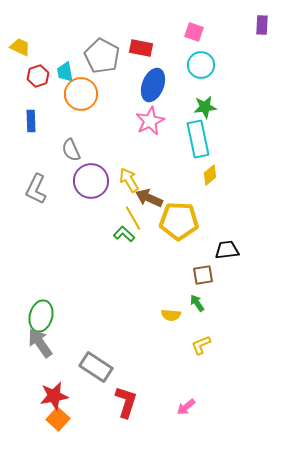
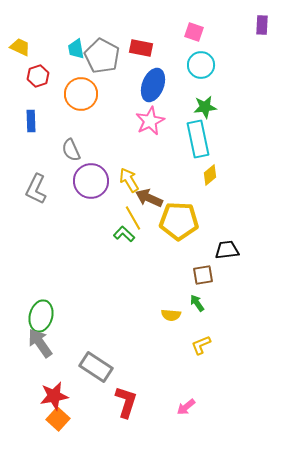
cyan trapezoid: moved 11 px right, 23 px up
